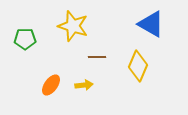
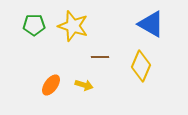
green pentagon: moved 9 px right, 14 px up
brown line: moved 3 px right
yellow diamond: moved 3 px right
yellow arrow: rotated 24 degrees clockwise
